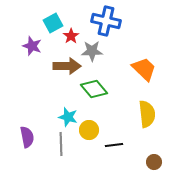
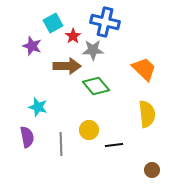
blue cross: moved 1 px left, 1 px down
red star: moved 2 px right
gray star: moved 1 px right, 1 px up
green diamond: moved 2 px right, 3 px up
cyan star: moved 30 px left, 10 px up
brown circle: moved 2 px left, 8 px down
